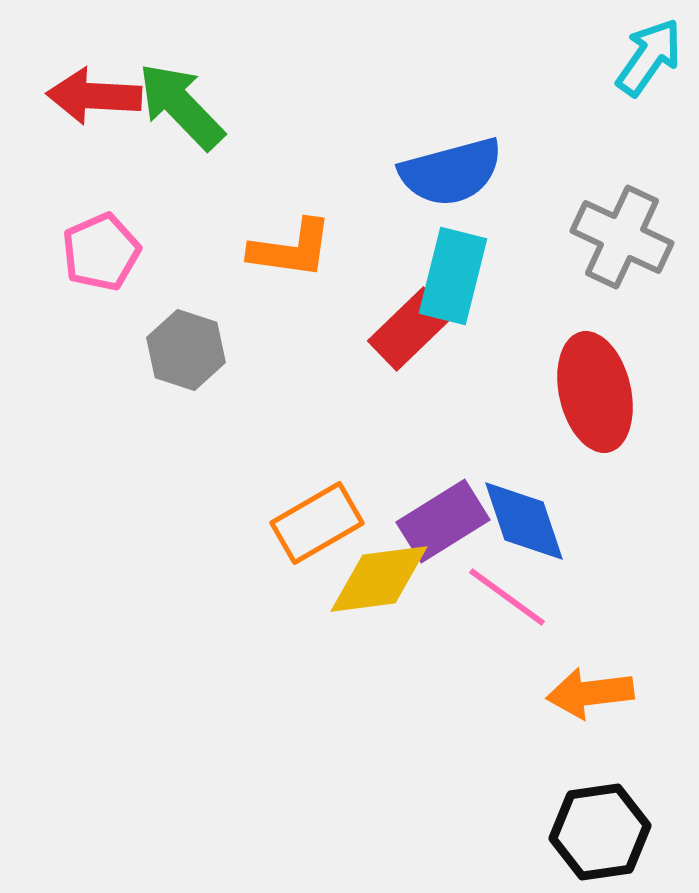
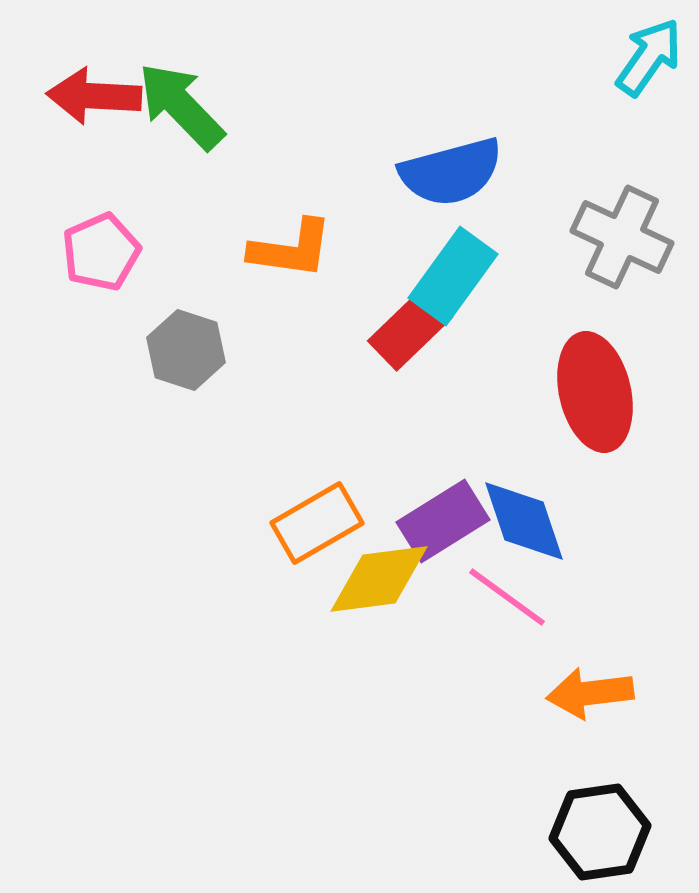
cyan rectangle: rotated 22 degrees clockwise
